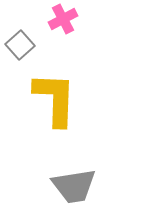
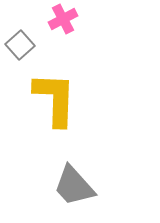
gray trapezoid: rotated 57 degrees clockwise
